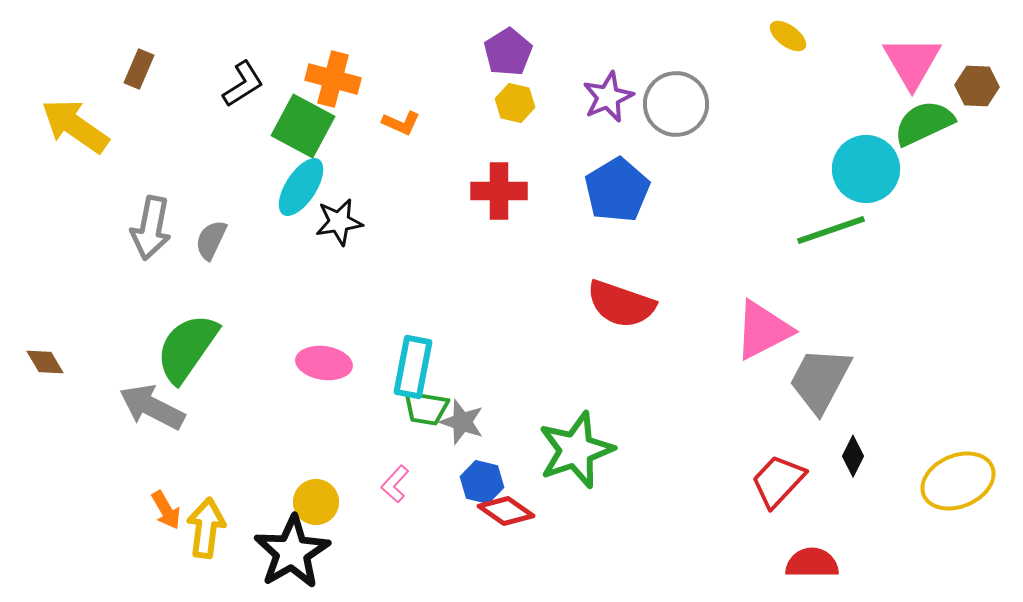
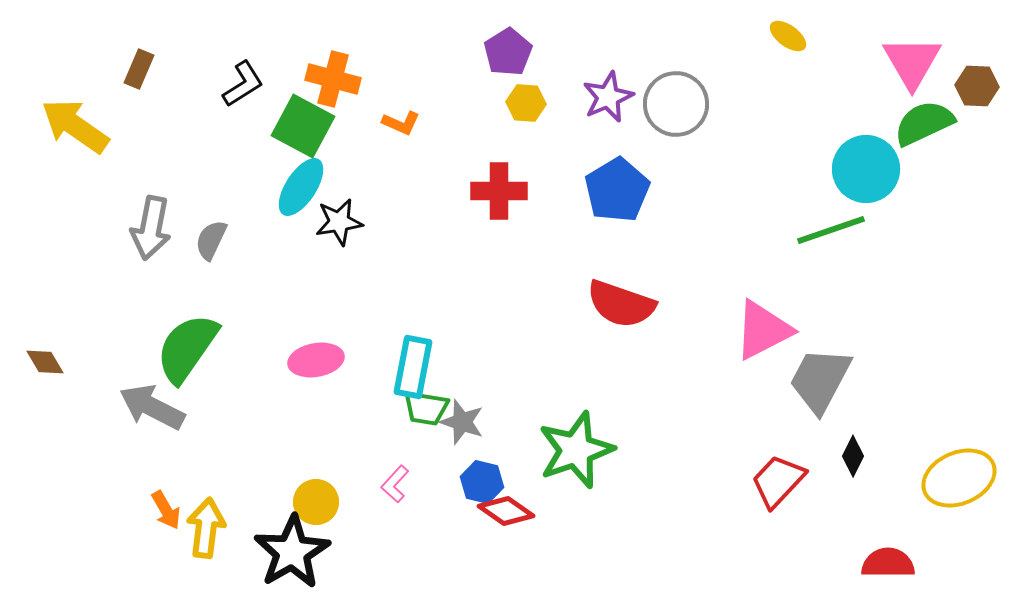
yellow hexagon at (515, 103): moved 11 px right; rotated 9 degrees counterclockwise
pink ellipse at (324, 363): moved 8 px left, 3 px up; rotated 18 degrees counterclockwise
yellow ellipse at (958, 481): moved 1 px right, 3 px up
red semicircle at (812, 563): moved 76 px right
